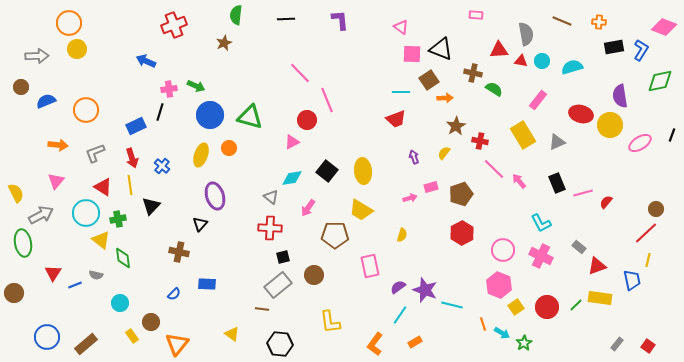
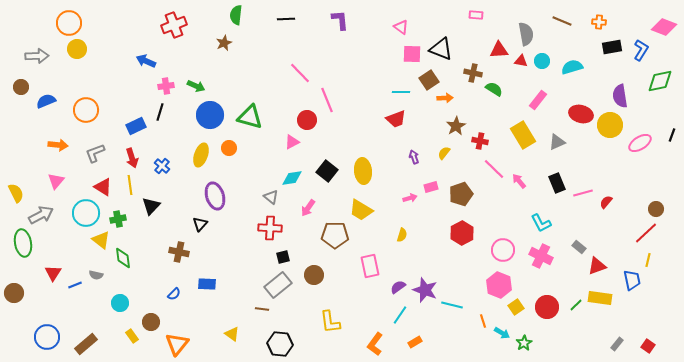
black rectangle at (614, 47): moved 2 px left
pink cross at (169, 89): moved 3 px left, 3 px up
orange line at (483, 324): moved 3 px up
